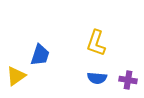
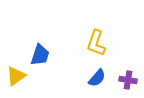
blue semicircle: rotated 54 degrees counterclockwise
